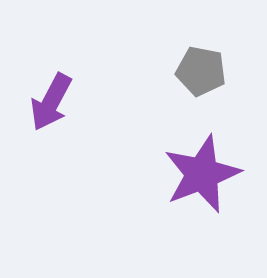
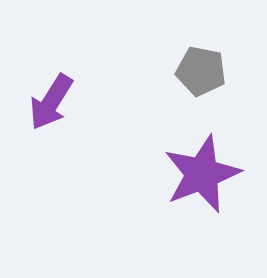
purple arrow: rotated 4 degrees clockwise
